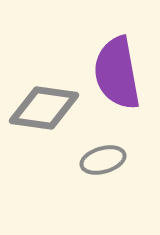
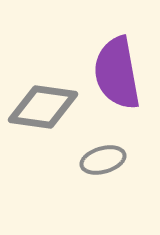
gray diamond: moved 1 px left, 1 px up
